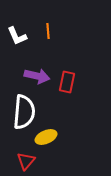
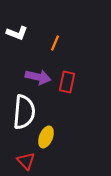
orange line: moved 7 px right, 12 px down; rotated 28 degrees clockwise
white L-shape: moved 3 px up; rotated 45 degrees counterclockwise
purple arrow: moved 1 px right, 1 px down
yellow ellipse: rotated 45 degrees counterclockwise
red triangle: rotated 24 degrees counterclockwise
